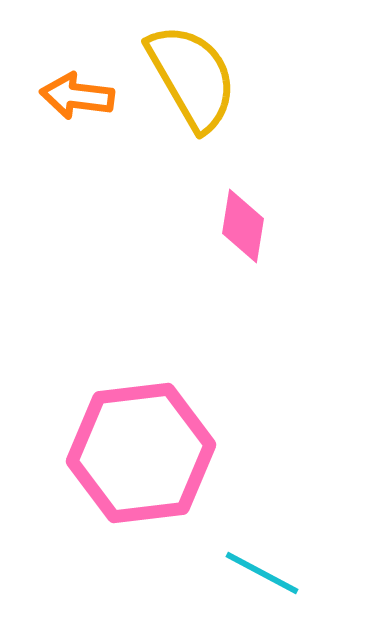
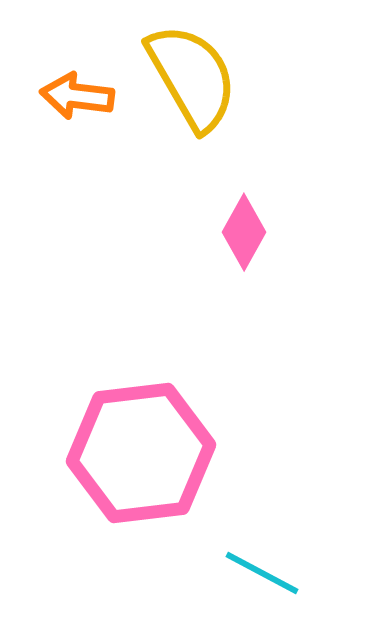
pink diamond: moved 1 px right, 6 px down; rotated 20 degrees clockwise
